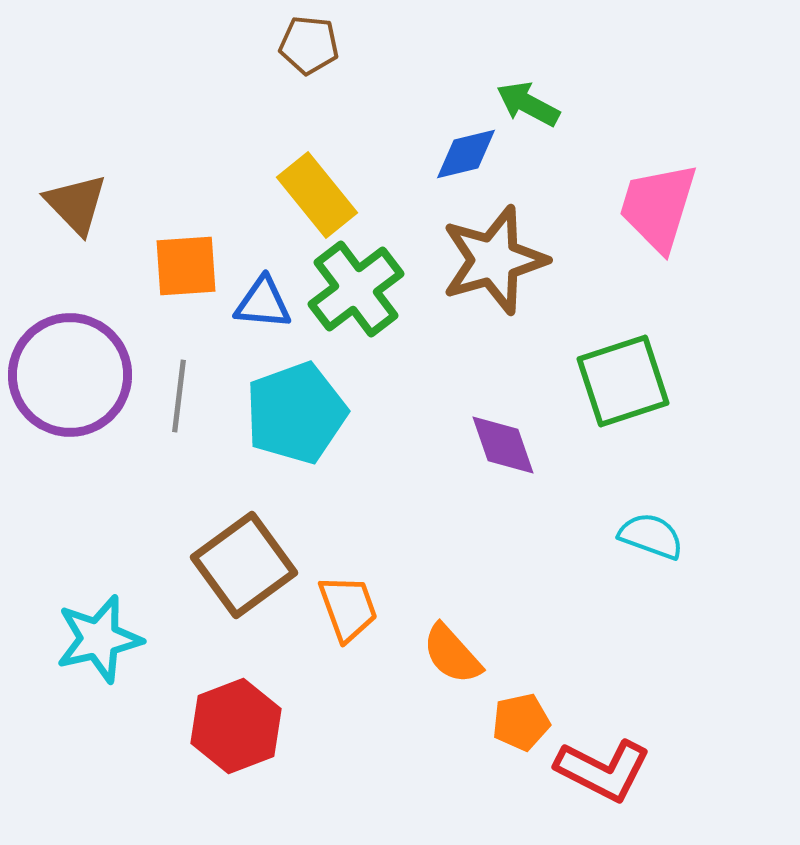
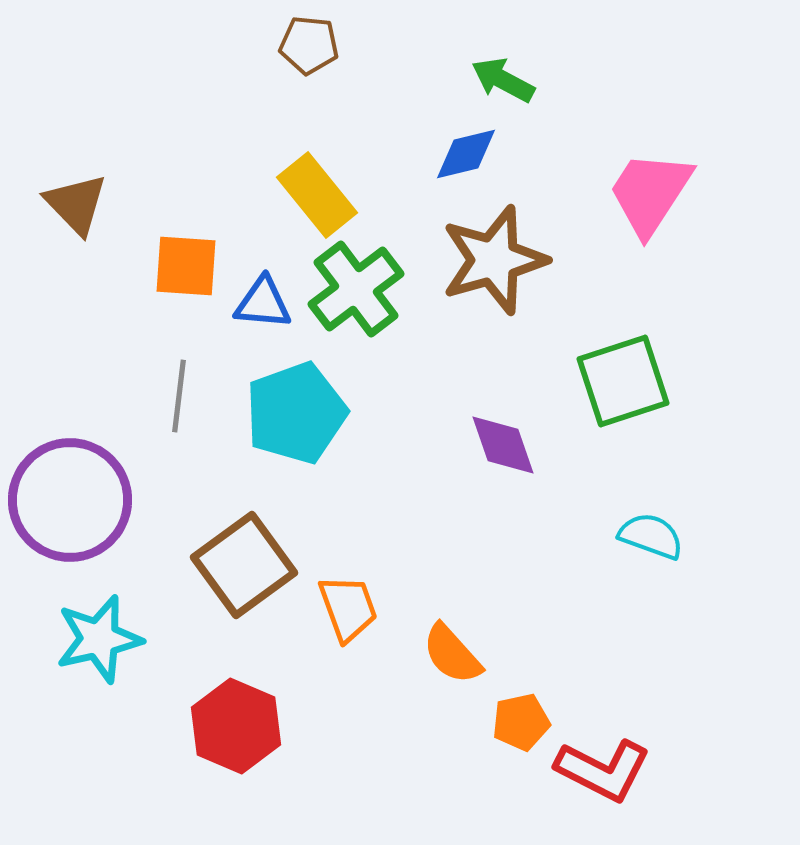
green arrow: moved 25 px left, 24 px up
pink trapezoid: moved 8 px left, 14 px up; rotated 16 degrees clockwise
orange square: rotated 8 degrees clockwise
purple circle: moved 125 px down
red hexagon: rotated 16 degrees counterclockwise
